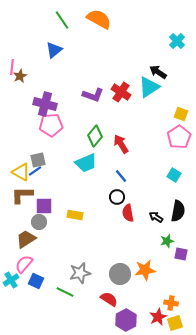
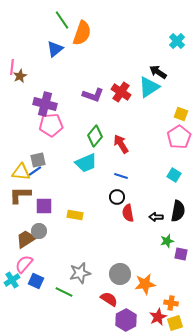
orange semicircle at (99, 19): moved 17 px left, 14 px down; rotated 80 degrees clockwise
blue triangle at (54, 50): moved 1 px right, 1 px up
yellow triangle at (21, 172): rotated 24 degrees counterclockwise
blue line at (121, 176): rotated 32 degrees counterclockwise
brown L-shape at (22, 195): moved 2 px left
black arrow at (156, 217): rotated 32 degrees counterclockwise
gray circle at (39, 222): moved 9 px down
orange star at (145, 270): moved 14 px down
cyan cross at (11, 280): moved 1 px right
green line at (65, 292): moved 1 px left
